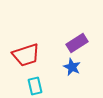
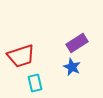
red trapezoid: moved 5 px left, 1 px down
cyan rectangle: moved 3 px up
